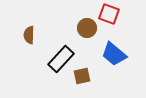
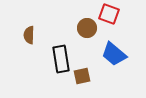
black rectangle: rotated 52 degrees counterclockwise
